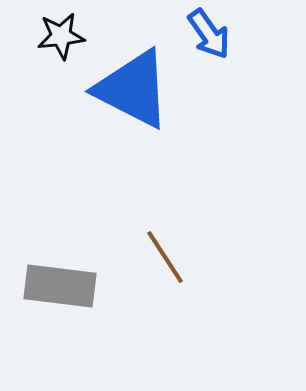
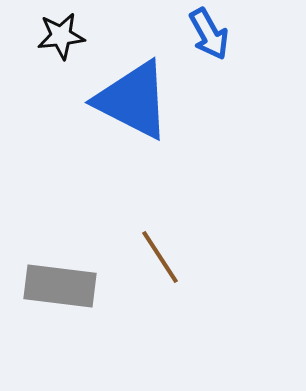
blue arrow: rotated 6 degrees clockwise
blue triangle: moved 11 px down
brown line: moved 5 px left
